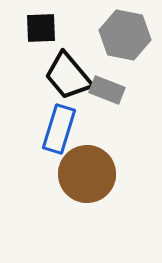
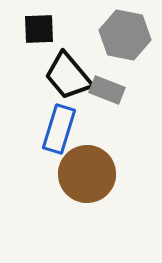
black square: moved 2 px left, 1 px down
